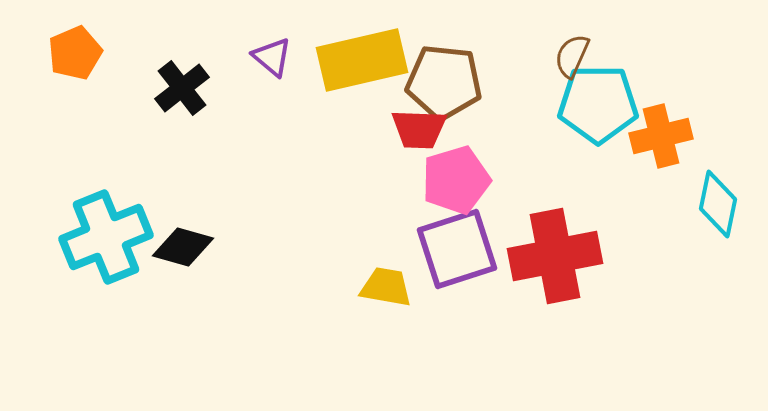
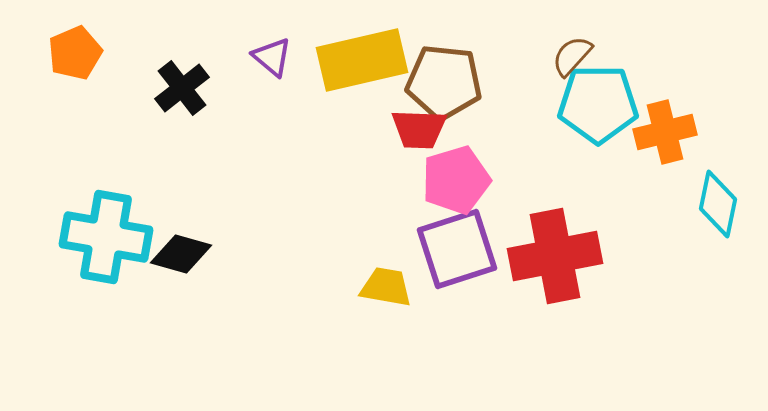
brown semicircle: rotated 18 degrees clockwise
orange cross: moved 4 px right, 4 px up
cyan cross: rotated 32 degrees clockwise
black diamond: moved 2 px left, 7 px down
